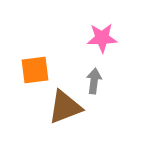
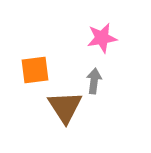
pink star: rotated 8 degrees counterclockwise
brown triangle: rotated 42 degrees counterclockwise
